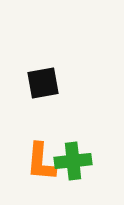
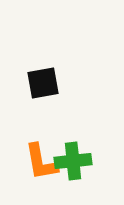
orange L-shape: rotated 15 degrees counterclockwise
